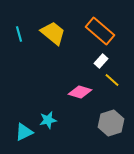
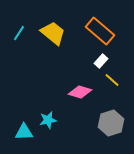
cyan line: moved 1 px up; rotated 49 degrees clockwise
cyan triangle: rotated 24 degrees clockwise
